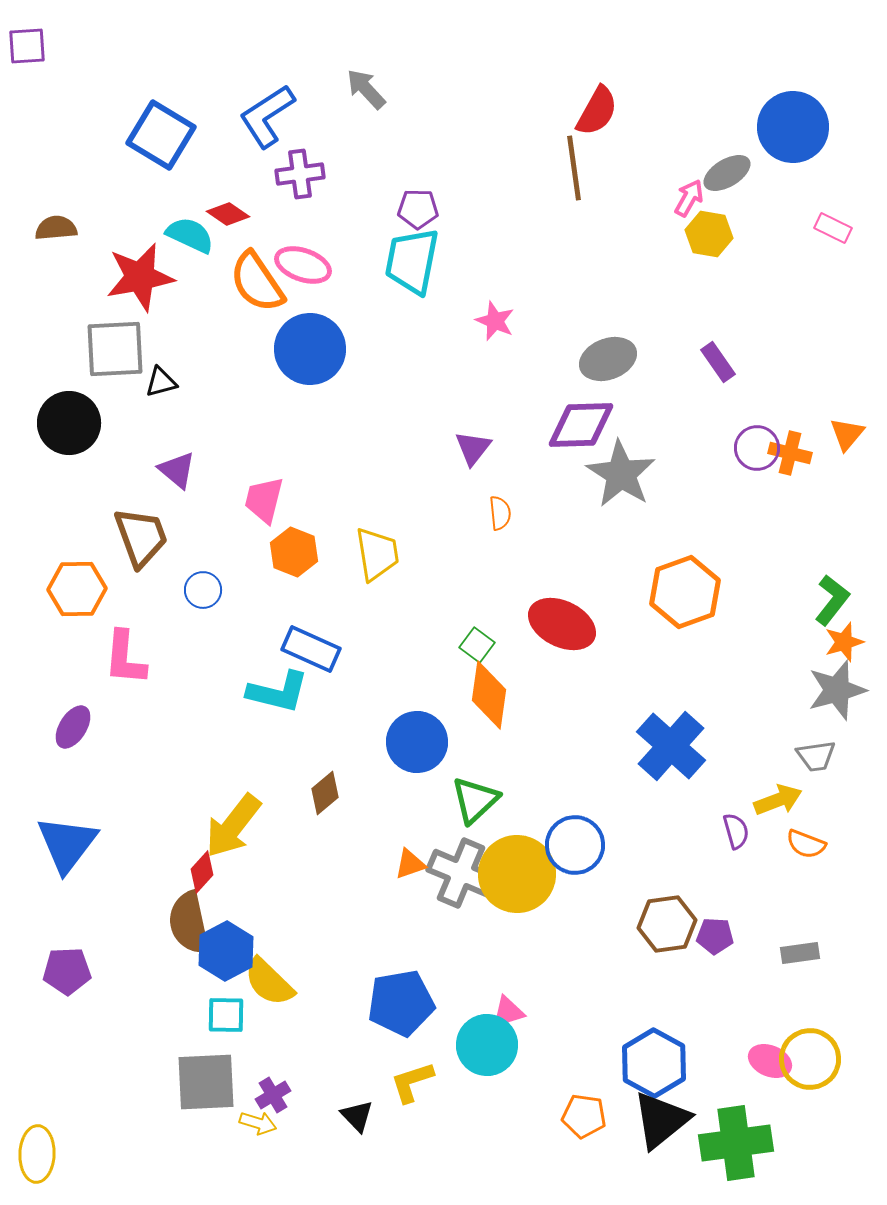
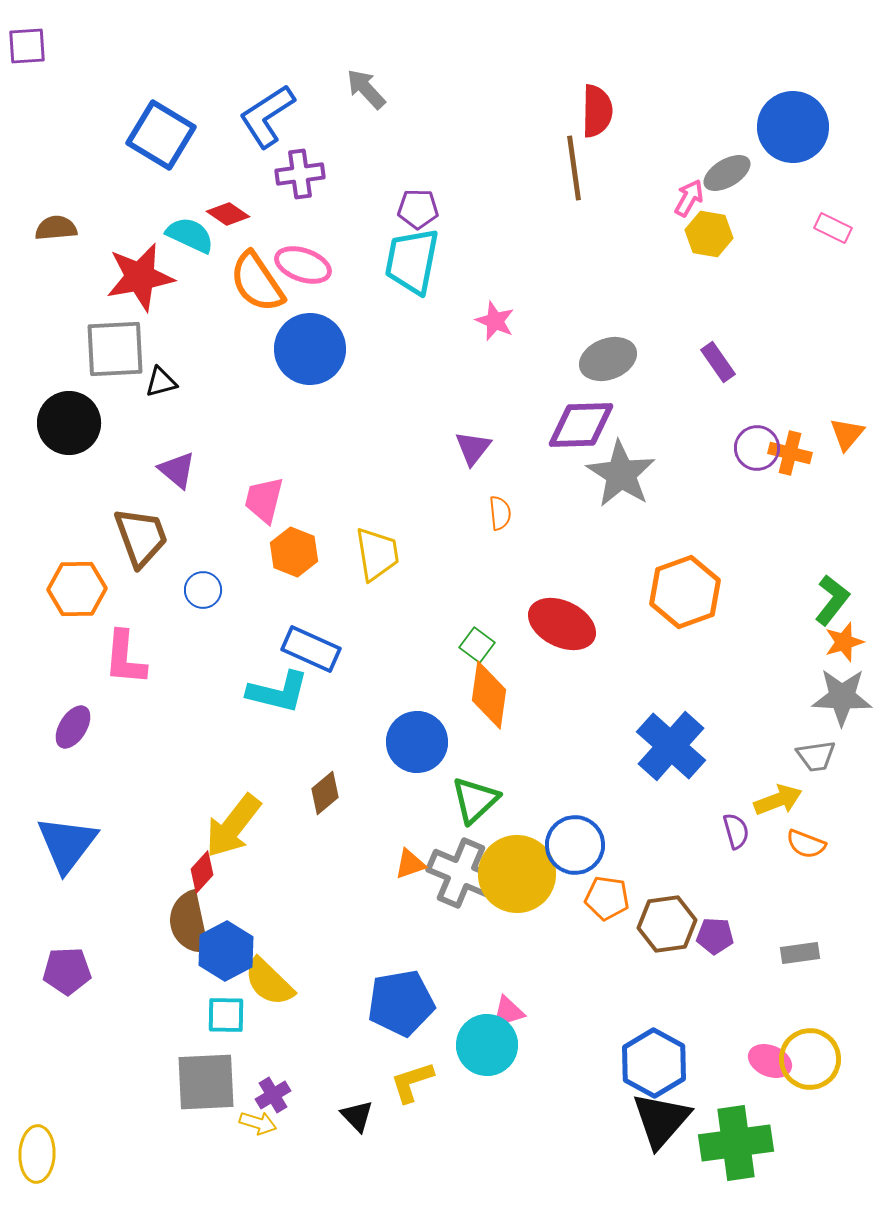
red semicircle at (597, 111): rotated 28 degrees counterclockwise
gray star at (837, 690): moved 5 px right, 7 px down; rotated 18 degrees clockwise
orange pentagon at (584, 1116): moved 23 px right, 218 px up
black triangle at (661, 1120): rotated 10 degrees counterclockwise
